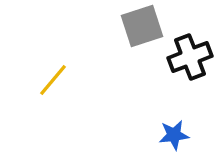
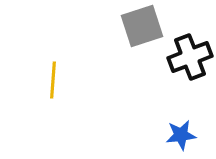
yellow line: rotated 36 degrees counterclockwise
blue star: moved 7 px right
